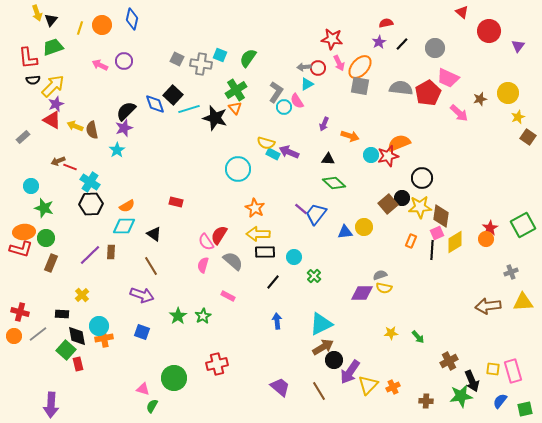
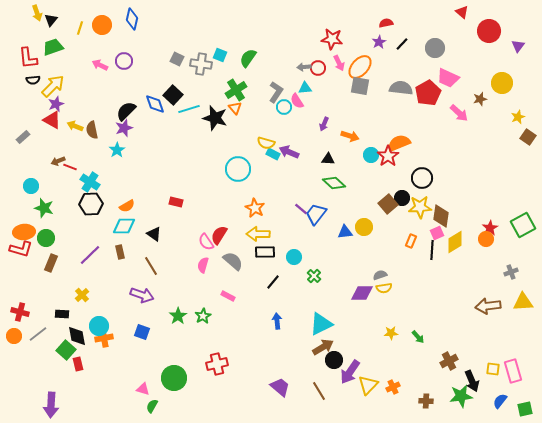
cyan triangle at (307, 84): moved 2 px left, 4 px down; rotated 24 degrees clockwise
yellow circle at (508, 93): moved 6 px left, 10 px up
red star at (388, 156): rotated 20 degrees counterclockwise
brown rectangle at (111, 252): moved 9 px right; rotated 16 degrees counterclockwise
yellow semicircle at (384, 288): rotated 21 degrees counterclockwise
